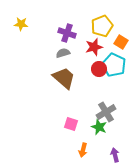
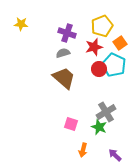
orange square: moved 1 px left, 1 px down; rotated 24 degrees clockwise
purple arrow: rotated 32 degrees counterclockwise
